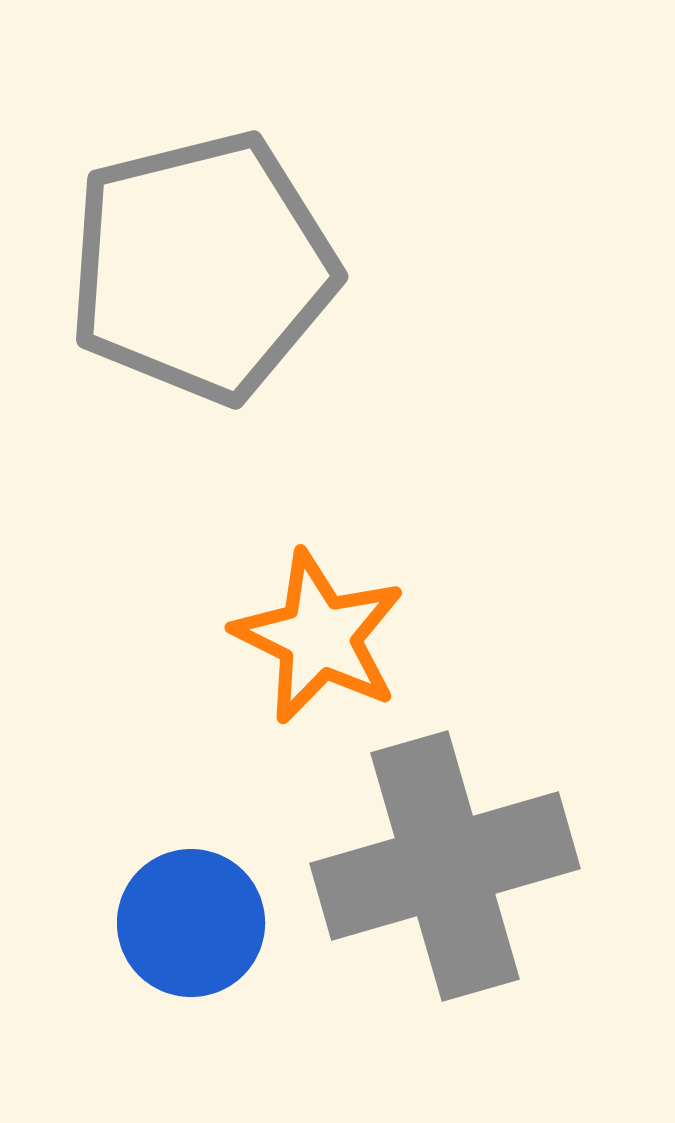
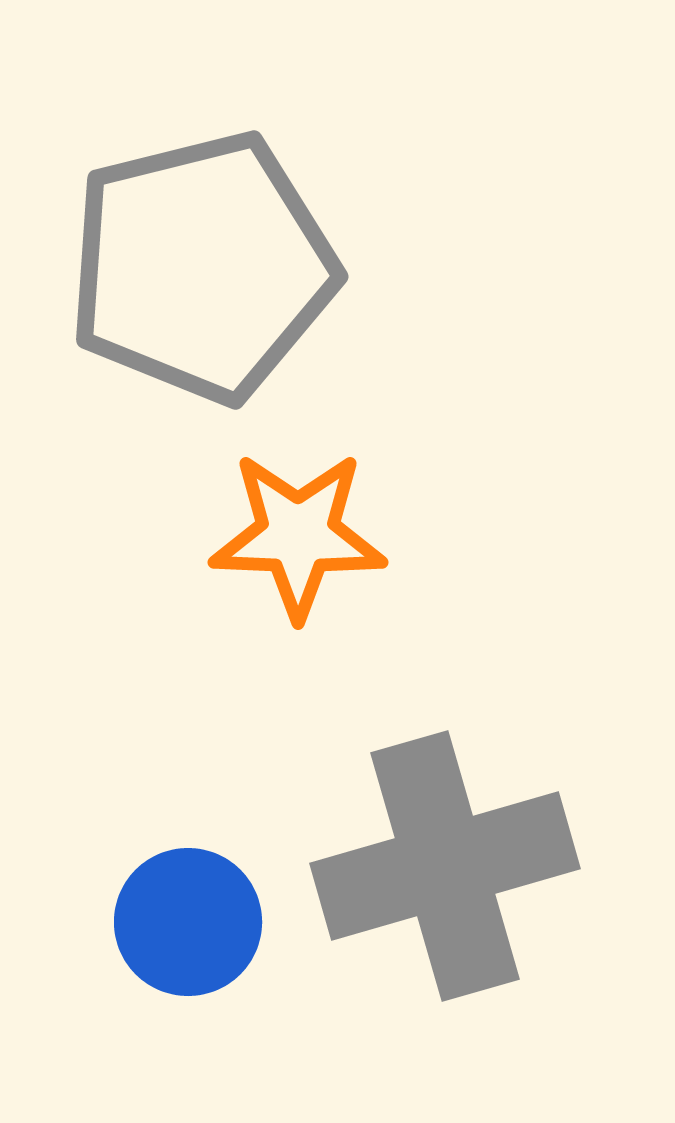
orange star: moved 21 px left, 102 px up; rotated 24 degrees counterclockwise
blue circle: moved 3 px left, 1 px up
